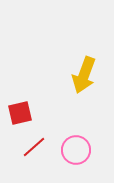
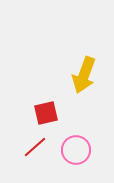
red square: moved 26 px right
red line: moved 1 px right
